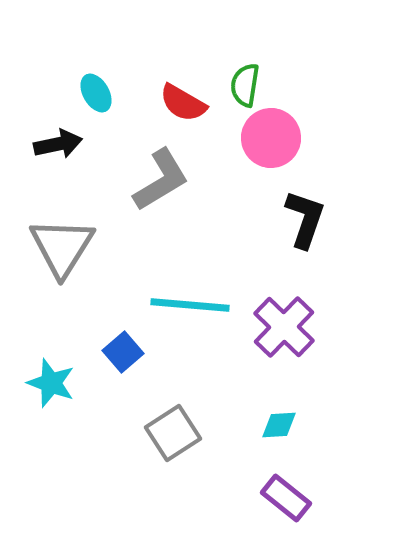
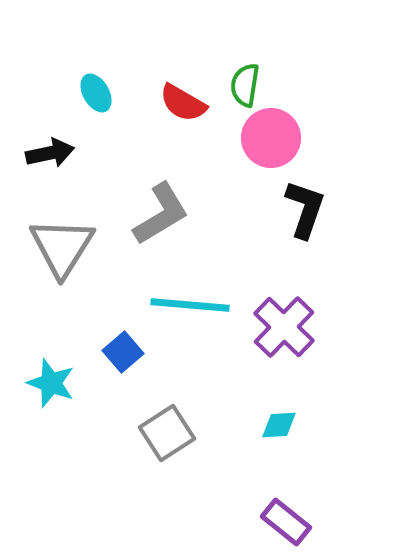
black arrow: moved 8 px left, 9 px down
gray L-shape: moved 34 px down
black L-shape: moved 10 px up
gray square: moved 6 px left
purple rectangle: moved 24 px down
